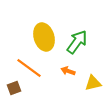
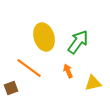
green arrow: moved 1 px right
orange arrow: rotated 48 degrees clockwise
brown square: moved 3 px left
